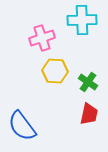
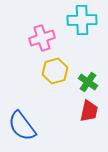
yellow hexagon: rotated 20 degrees counterclockwise
red trapezoid: moved 3 px up
